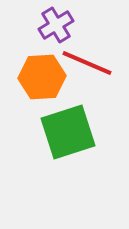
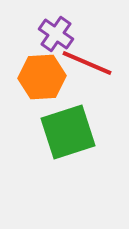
purple cross: moved 9 px down; rotated 24 degrees counterclockwise
